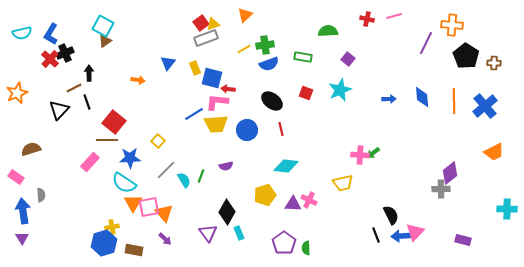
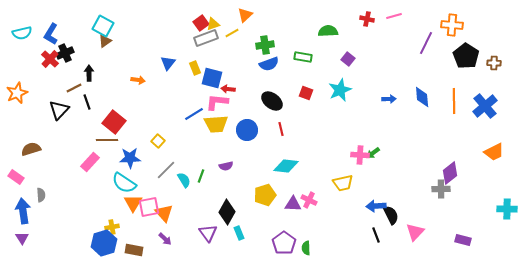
yellow line at (244, 49): moved 12 px left, 16 px up
blue arrow at (401, 236): moved 25 px left, 30 px up
